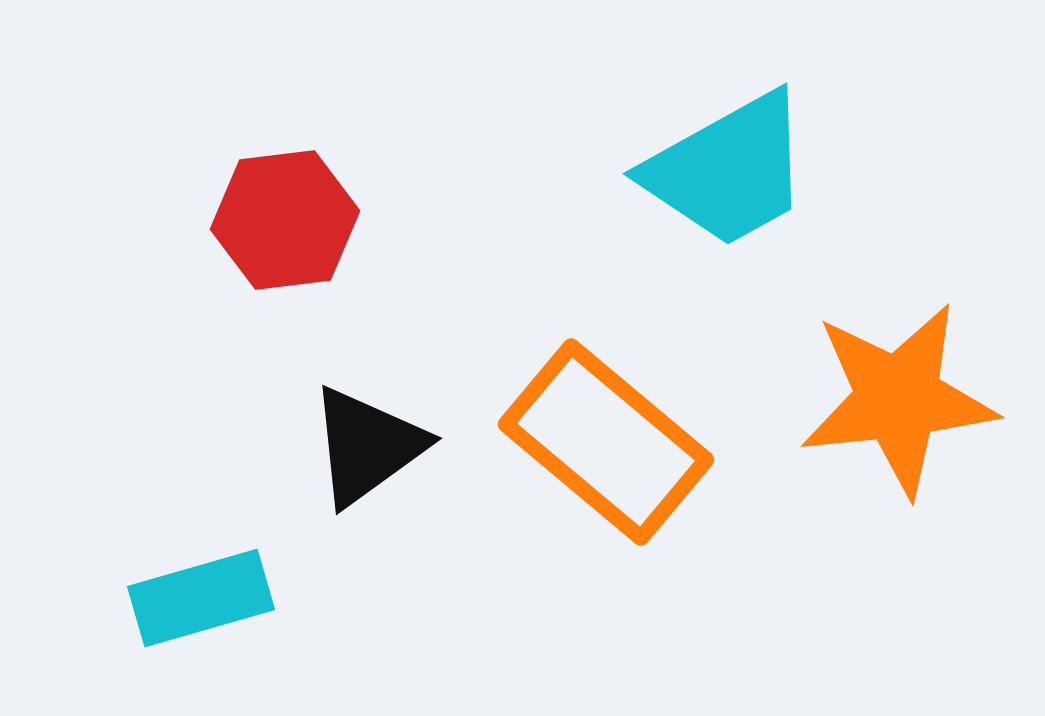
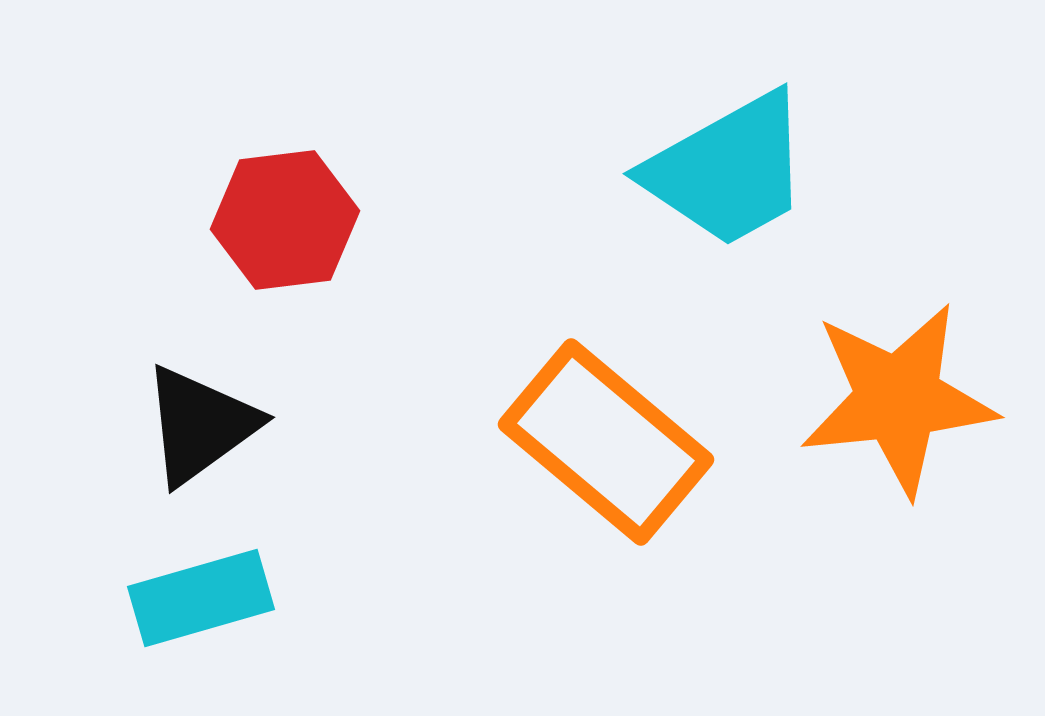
black triangle: moved 167 px left, 21 px up
